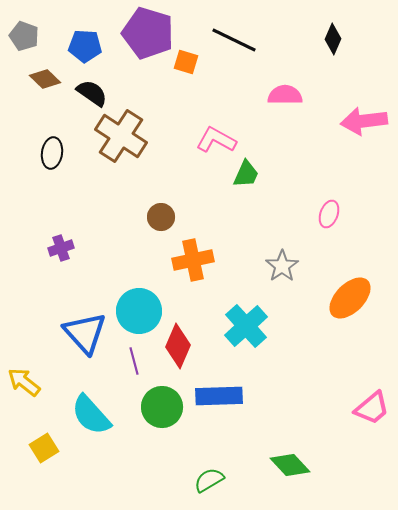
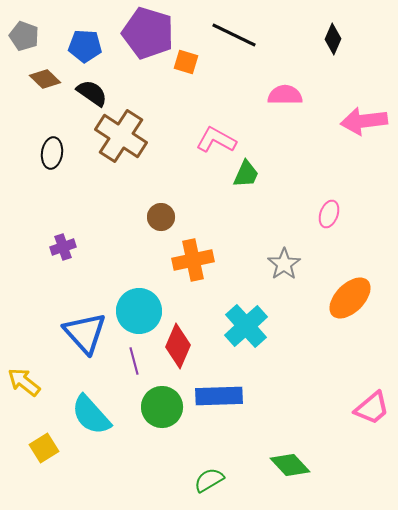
black line: moved 5 px up
purple cross: moved 2 px right, 1 px up
gray star: moved 2 px right, 2 px up
